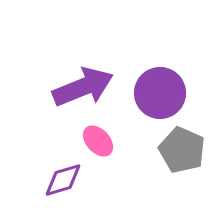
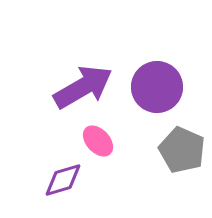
purple arrow: rotated 8 degrees counterclockwise
purple circle: moved 3 px left, 6 px up
